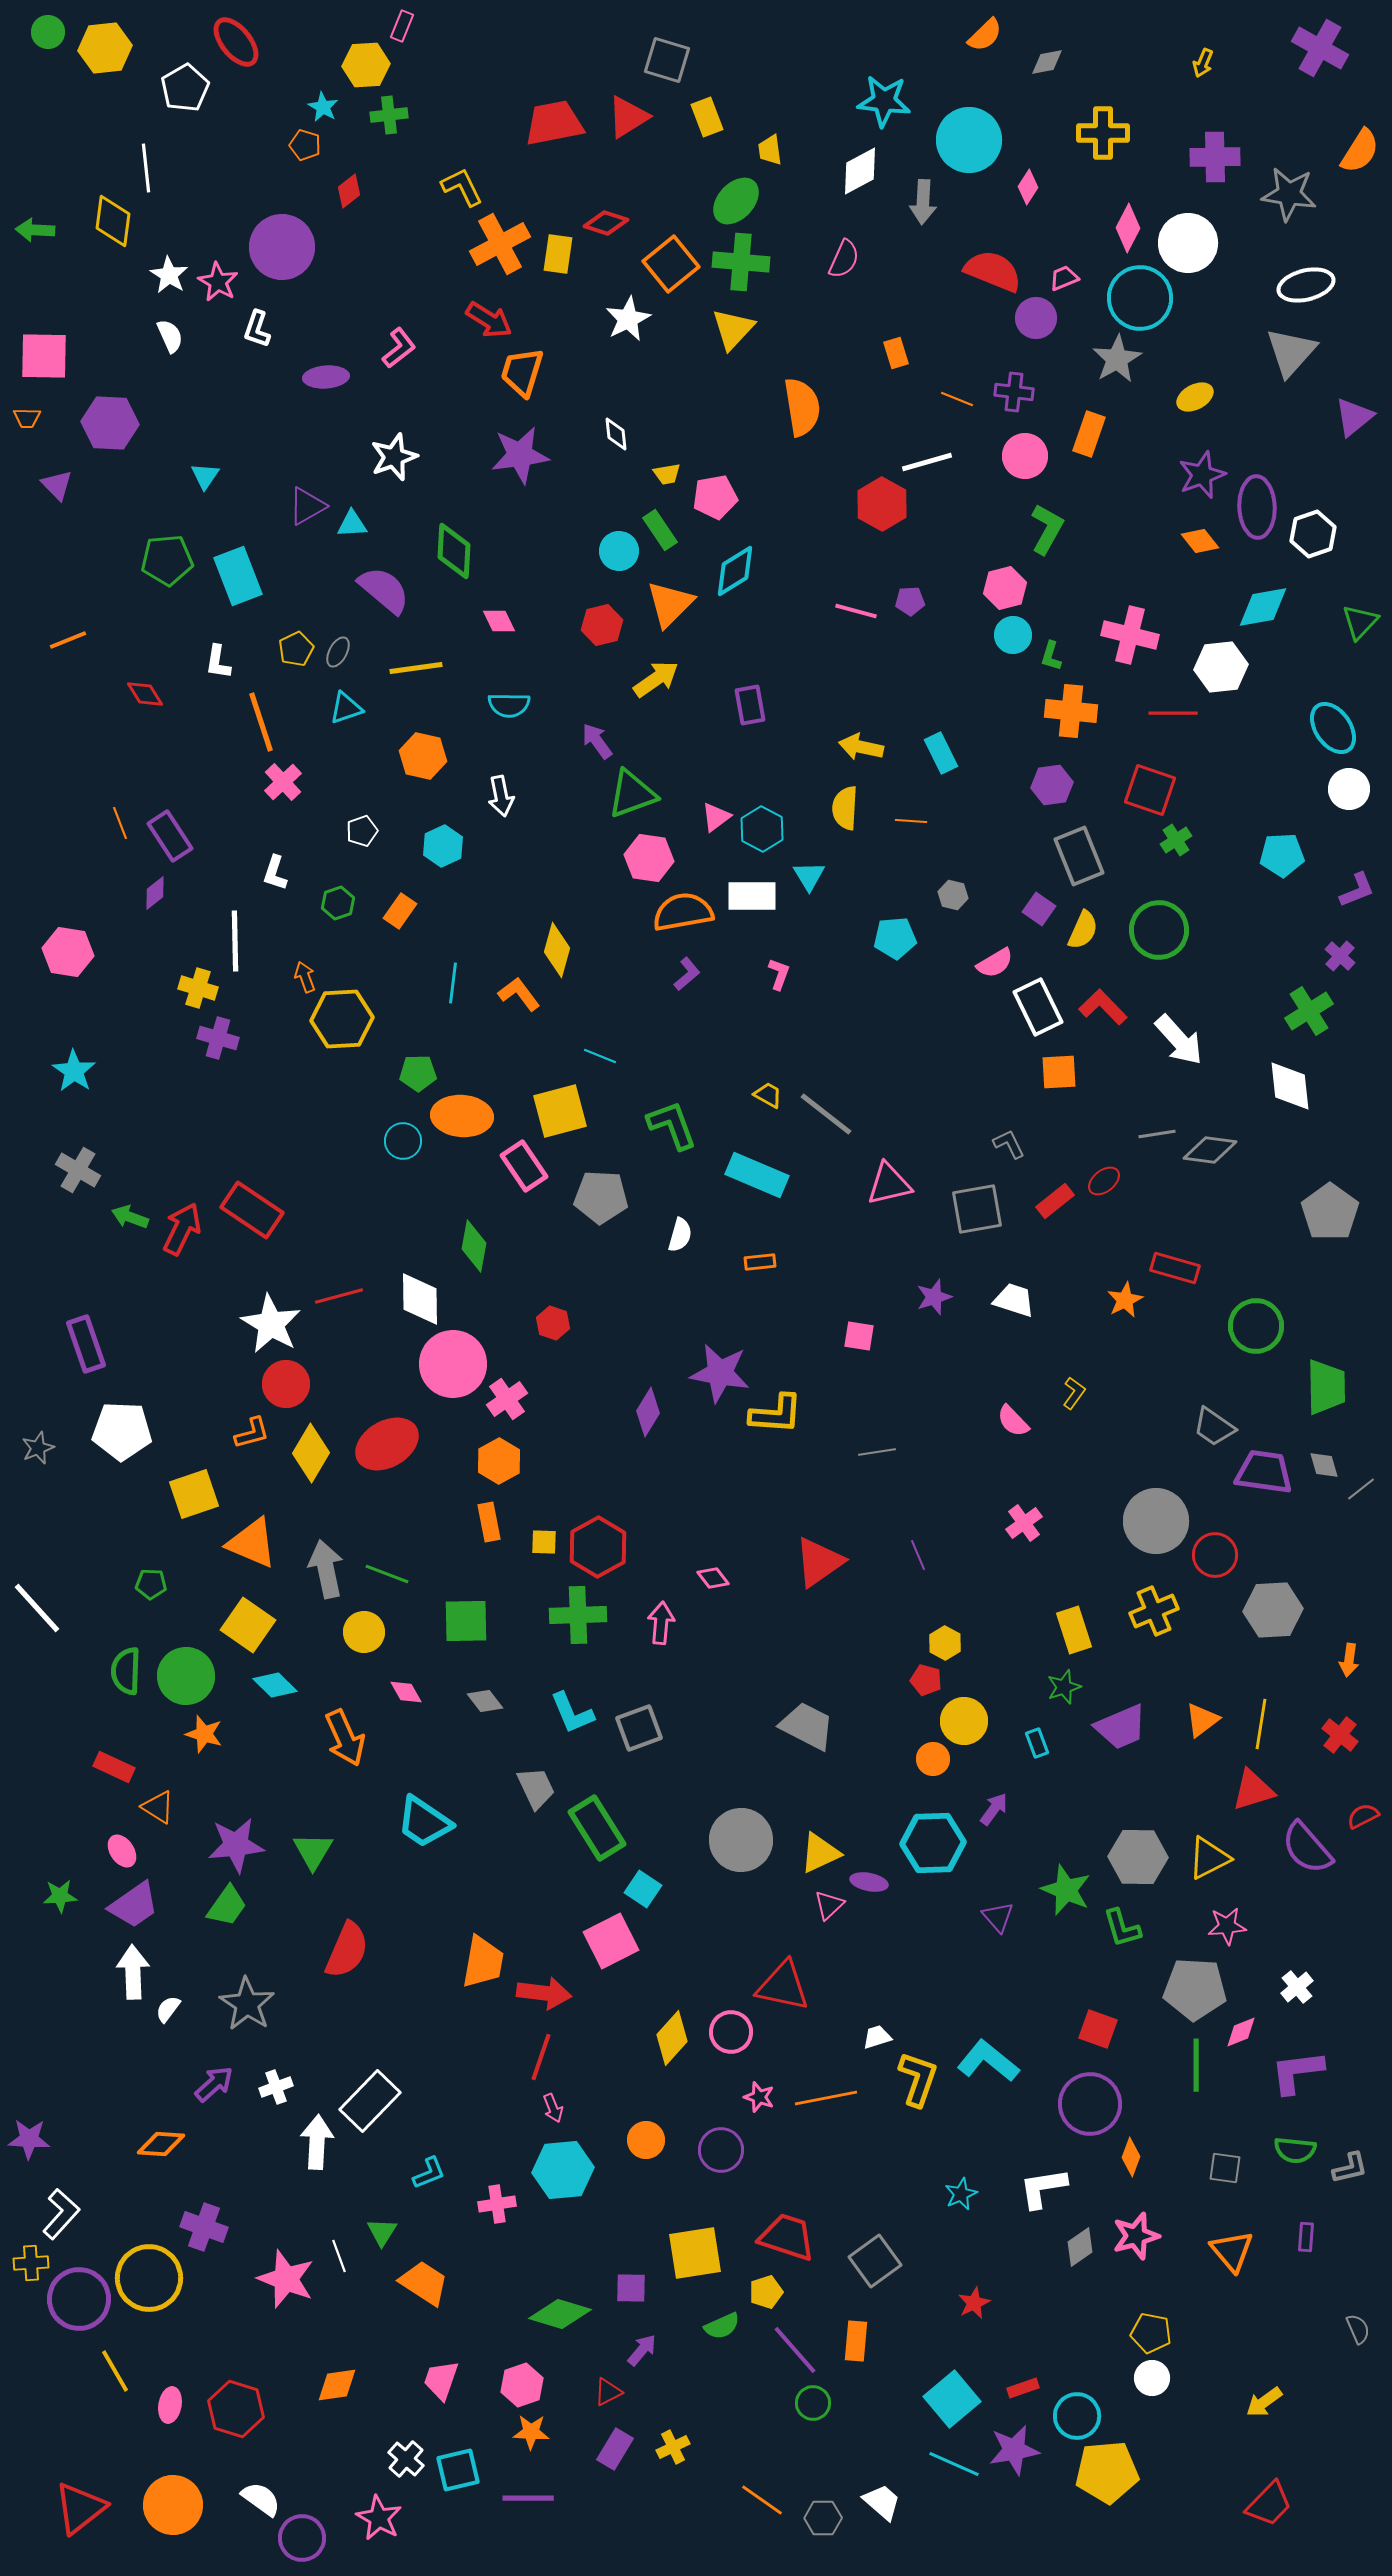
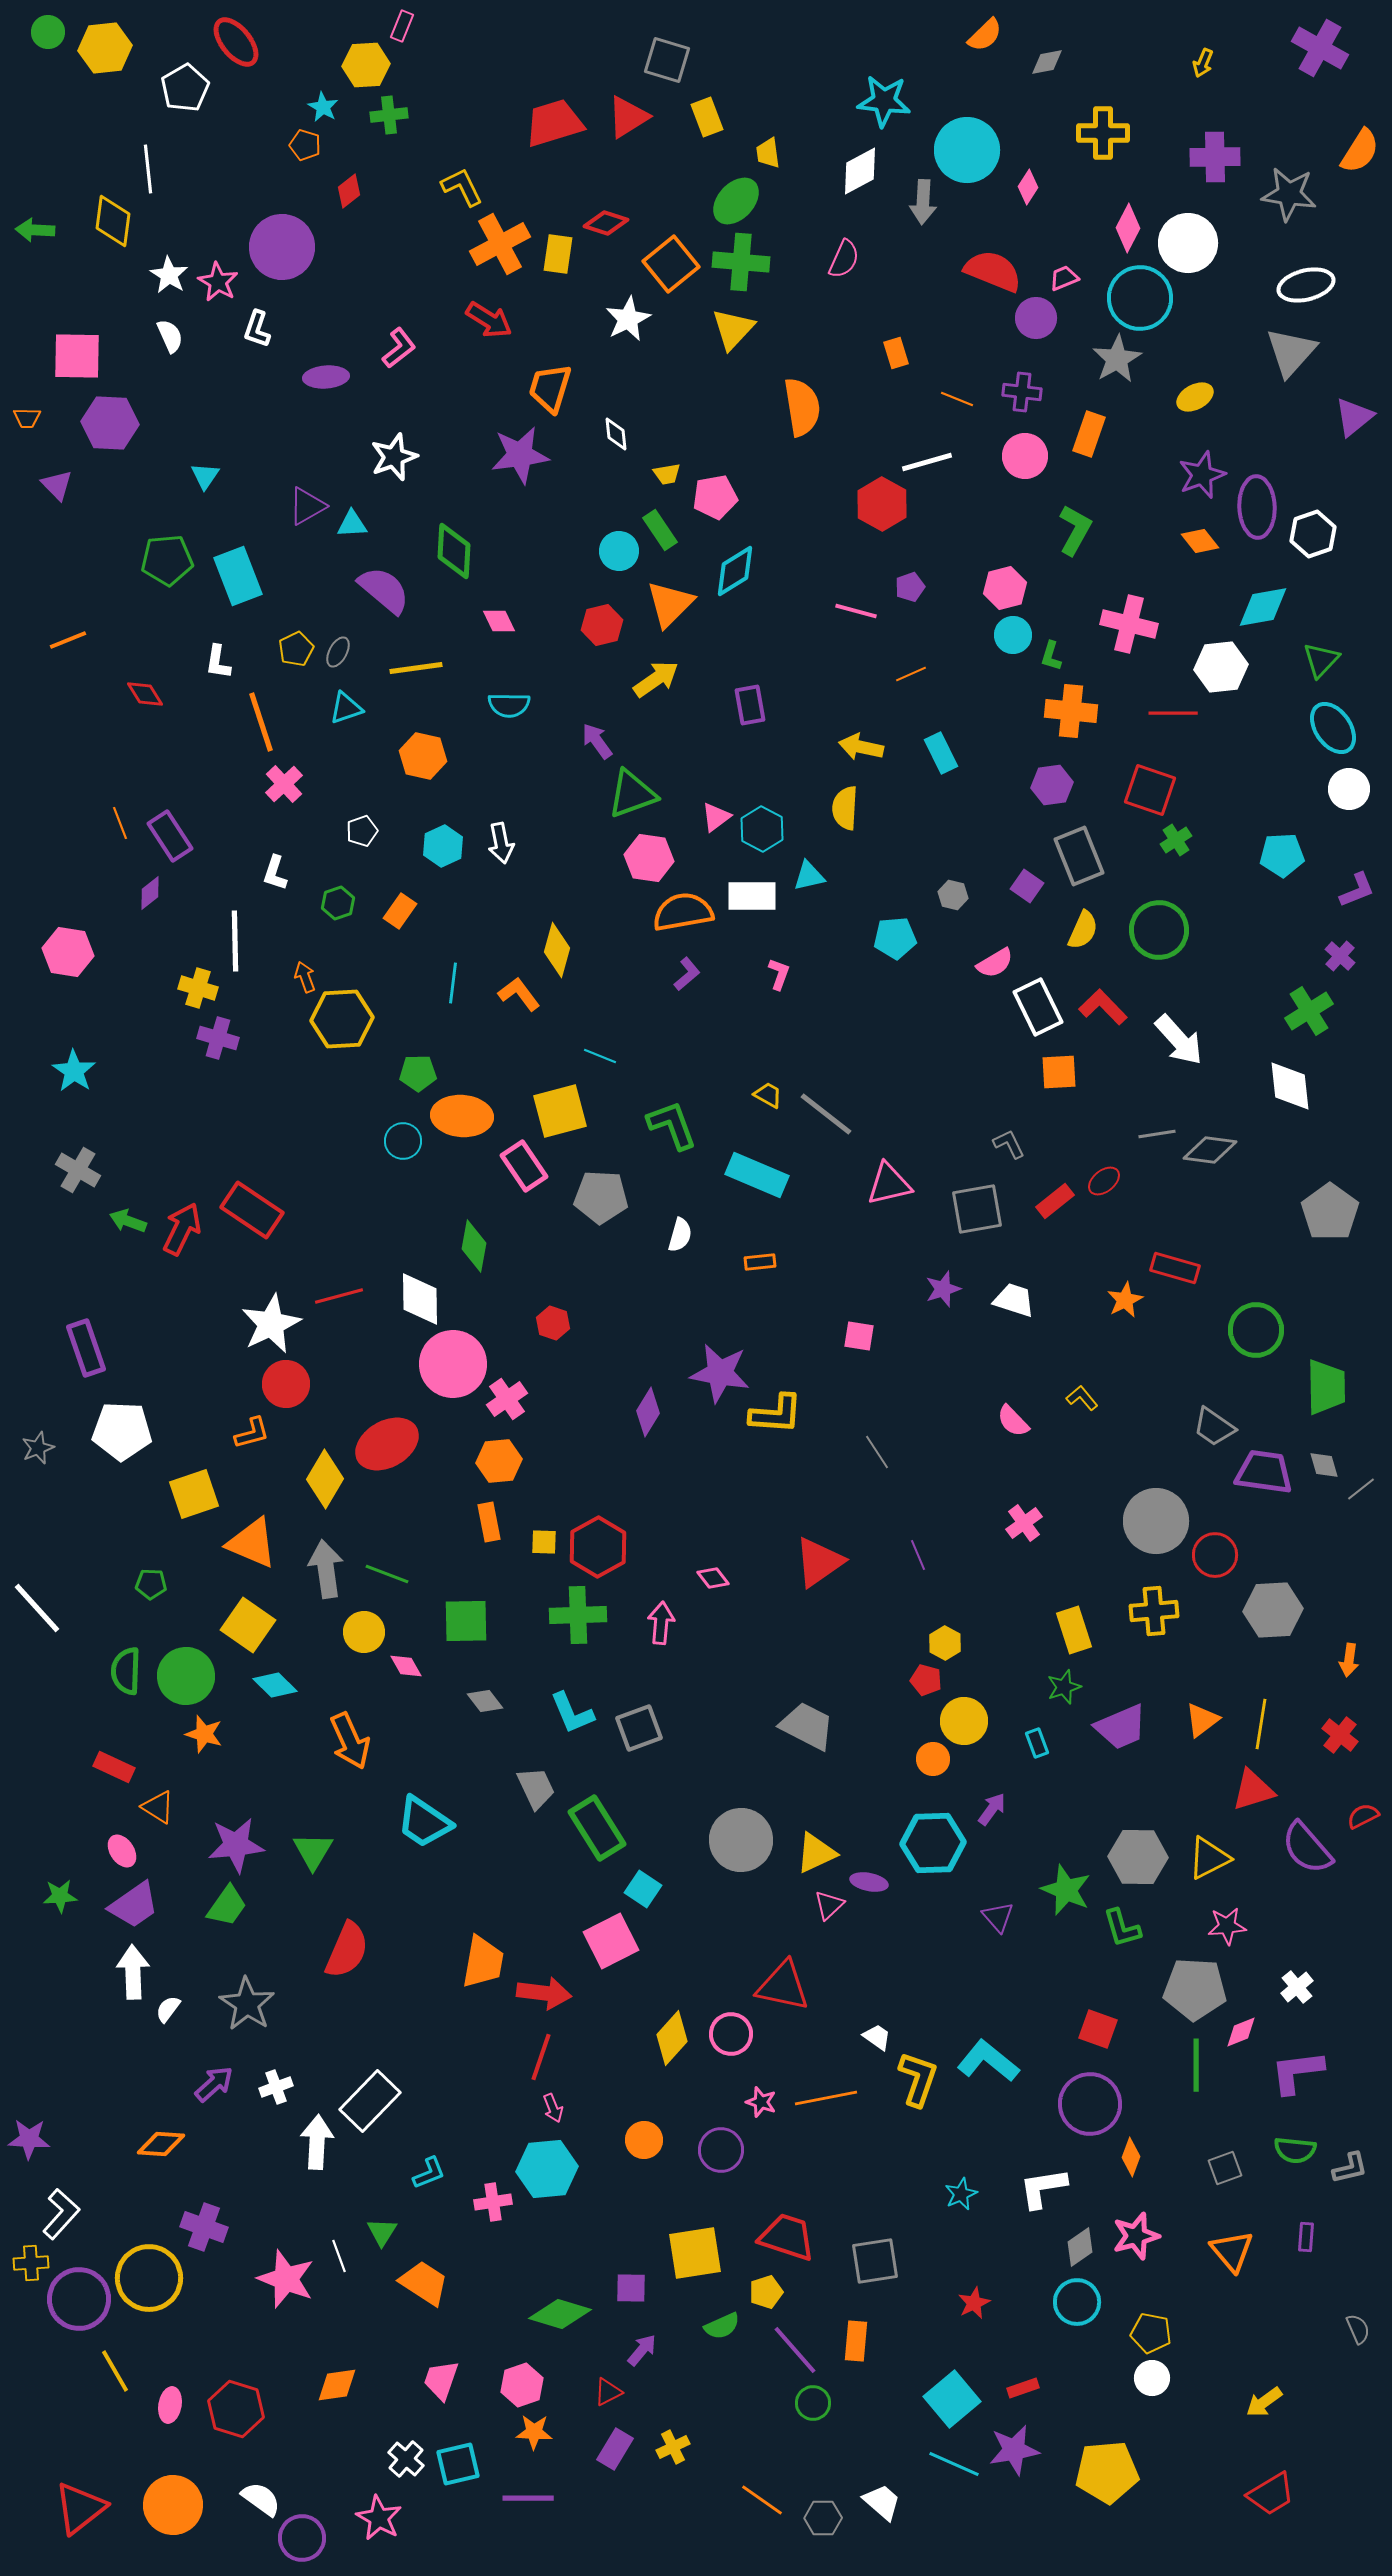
red trapezoid at (554, 123): rotated 6 degrees counterclockwise
cyan circle at (969, 140): moved 2 px left, 10 px down
yellow trapezoid at (770, 150): moved 2 px left, 3 px down
white line at (146, 168): moved 2 px right, 1 px down
pink square at (44, 356): moved 33 px right
orange trapezoid at (522, 372): moved 28 px right, 16 px down
purple cross at (1014, 392): moved 8 px right
green L-shape at (1047, 529): moved 28 px right, 1 px down
purple pentagon at (910, 601): moved 14 px up; rotated 16 degrees counterclockwise
green triangle at (1360, 622): moved 39 px left, 38 px down
pink cross at (1130, 635): moved 1 px left, 11 px up
pink cross at (283, 782): moved 1 px right, 2 px down
white arrow at (501, 796): moved 47 px down
orange line at (911, 821): moved 147 px up; rotated 28 degrees counterclockwise
cyan triangle at (809, 876): rotated 48 degrees clockwise
purple diamond at (155, 893): moved 5 px left
purple square at (1039, 909): moved 12 px left, 23 px up
green arrow at (130, 1217): moved 2 px left, 4 px down
purple star at (934, 1297): moved 9 px right, 8 px up
white star at (271, 1324): rotated 16 degrees clockwise
green circle at (1256, 1326): moved 4 px down
purple rectangle at (86, 1344): moved 4 px down
yellow L-shape at (1074, 1393): moved 8 px right, 5 px down; rotated 76 degrees counterclockwise
gray line at (877, 1452): rotated 66 degrees clockwise
yellow diamond at (311, 1453): moved 14 px right, 26 px down
orange hexagon at (499, 1461): rotated 24 degrees clockwise
gray arrow at (326, 1569): rotated 4 degrees clockwise
yellow cross at (1154, 1611): rotated 18 degrees clockwise
pink diamond at (406, 1692): moved 26 px up
orange arrow at (345, 1738): moved 5 px right, 3 px down
purple arrow at (994, 1809): moved 2 px left
yellow triangle at (820, 1853): moved 4 px left
pink circle at (731, 2032): moved 2 px down
white trapezoid at (877, 2037): rotated 52 degrees clockwise
pink star at (759, 2097): moved 2 px right, 5 px down
orange circle at (646, 2140): moved 2 px left
gray square at (1225, 2168): rotated 28 degrees counterclockwise
cyan hexagon at (563, 2170): moved 16 px left, 1 px up
pink cross at (497, 2204): moved 4 px left, 2 px up
gray square at (875, 2261): rotated 27 degrees clockwise
cyan circle at (1077, 2416): moved 114 px up
orange star at (531, 2432): moved 3 px right
cyan square at (458, 2470): moved 6 px up
red trapezoid at (1269, 2504): moved 2 px right, 10 px up; rotated 15 degrees clockwise
